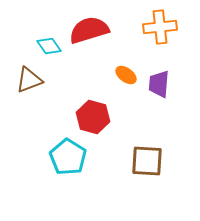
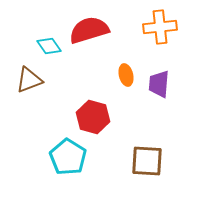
orange ellipse: rotated 40 degrees clockwise
